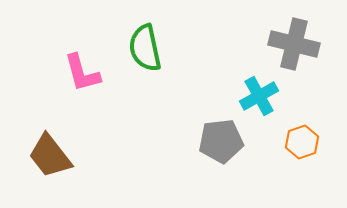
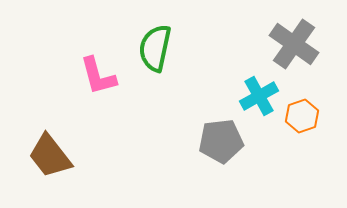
gray cross: rotated 21 degrees clockwise
green semicircle: moved 10 px right; rotated 24 degrees clockwise
pink L-shape: moved 16 px right, 3 px down
orange hexagon: moved 26 px up
